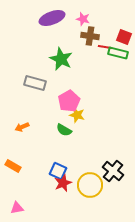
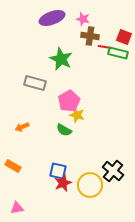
blue square: rotated 12 degrees counterclockwise
